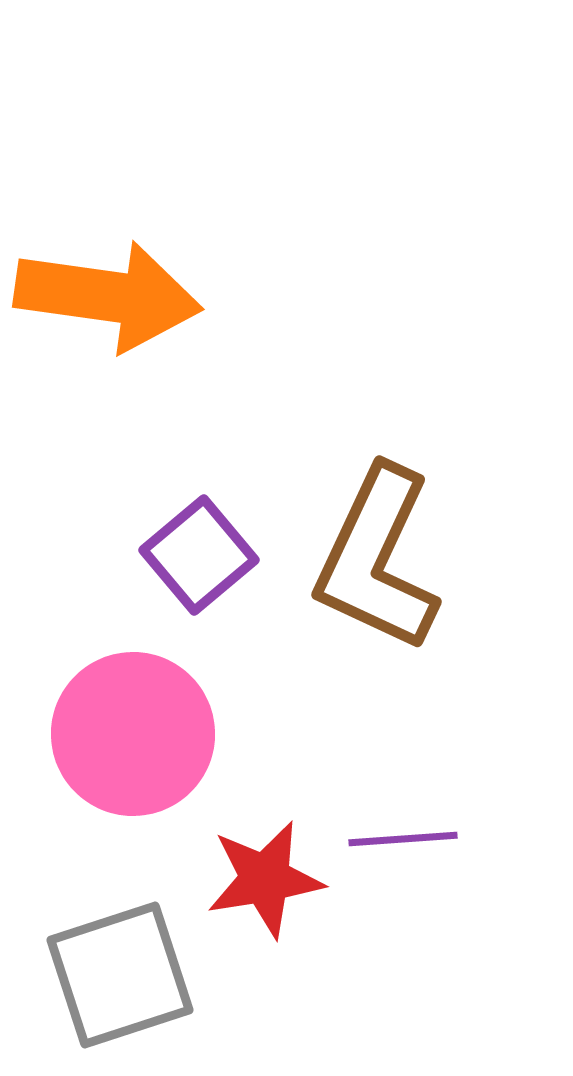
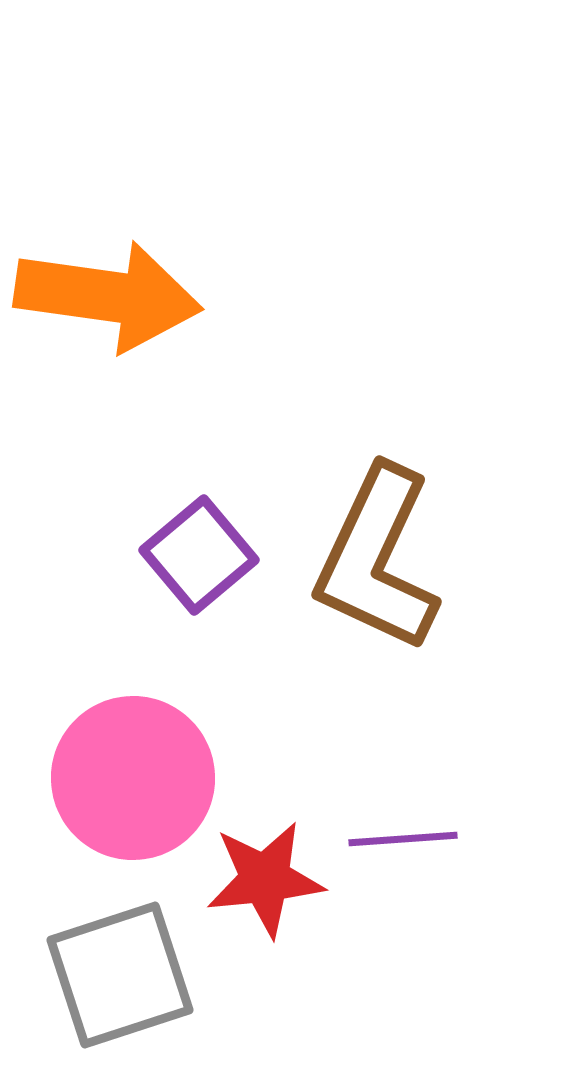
pink circle: moved 44 px down
red star: rotated 3 degrees clockwise
